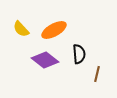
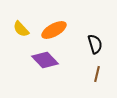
black semicircle: moved 16 px right, 10 px up; rotated 12 degrees counterclockwise
purple diamond: rotated 8 degrees clockwise
